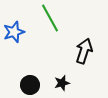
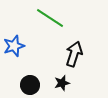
green line: rotated 28 degrees counterclockwise
blue star: moved 14 px down
black arrow: moved 10 px left, 3 px down
